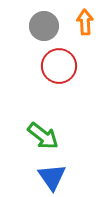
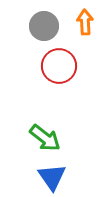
green arrow: moved 2 px right, 2 px down
